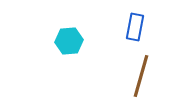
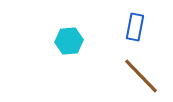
brown line: rotated 60 degrees counterclockwise
